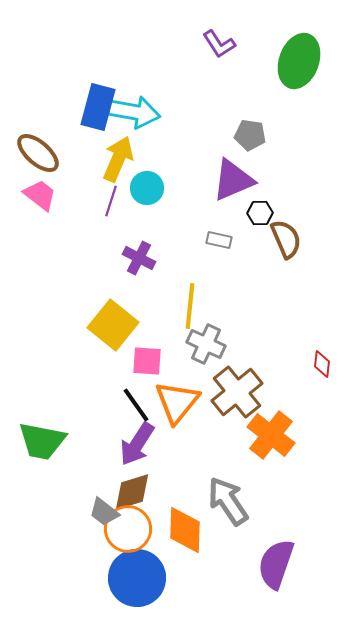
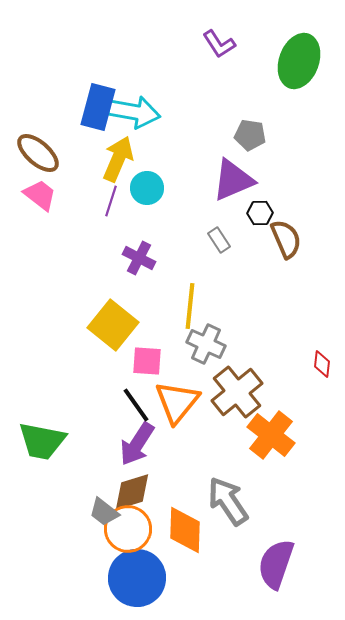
gray rectangle: rotated 45 degrees clockwise
